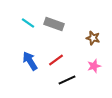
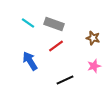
red line: moved 14 px up
black line: moved 2 px left
